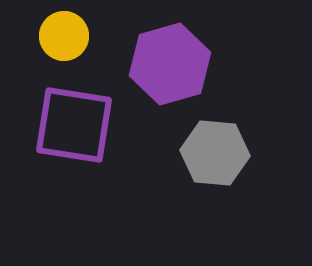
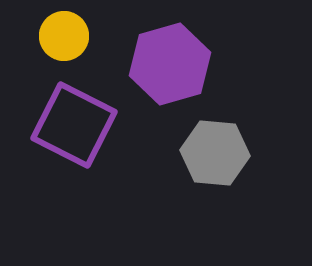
purple square: rotated 18 degrees clockwise
